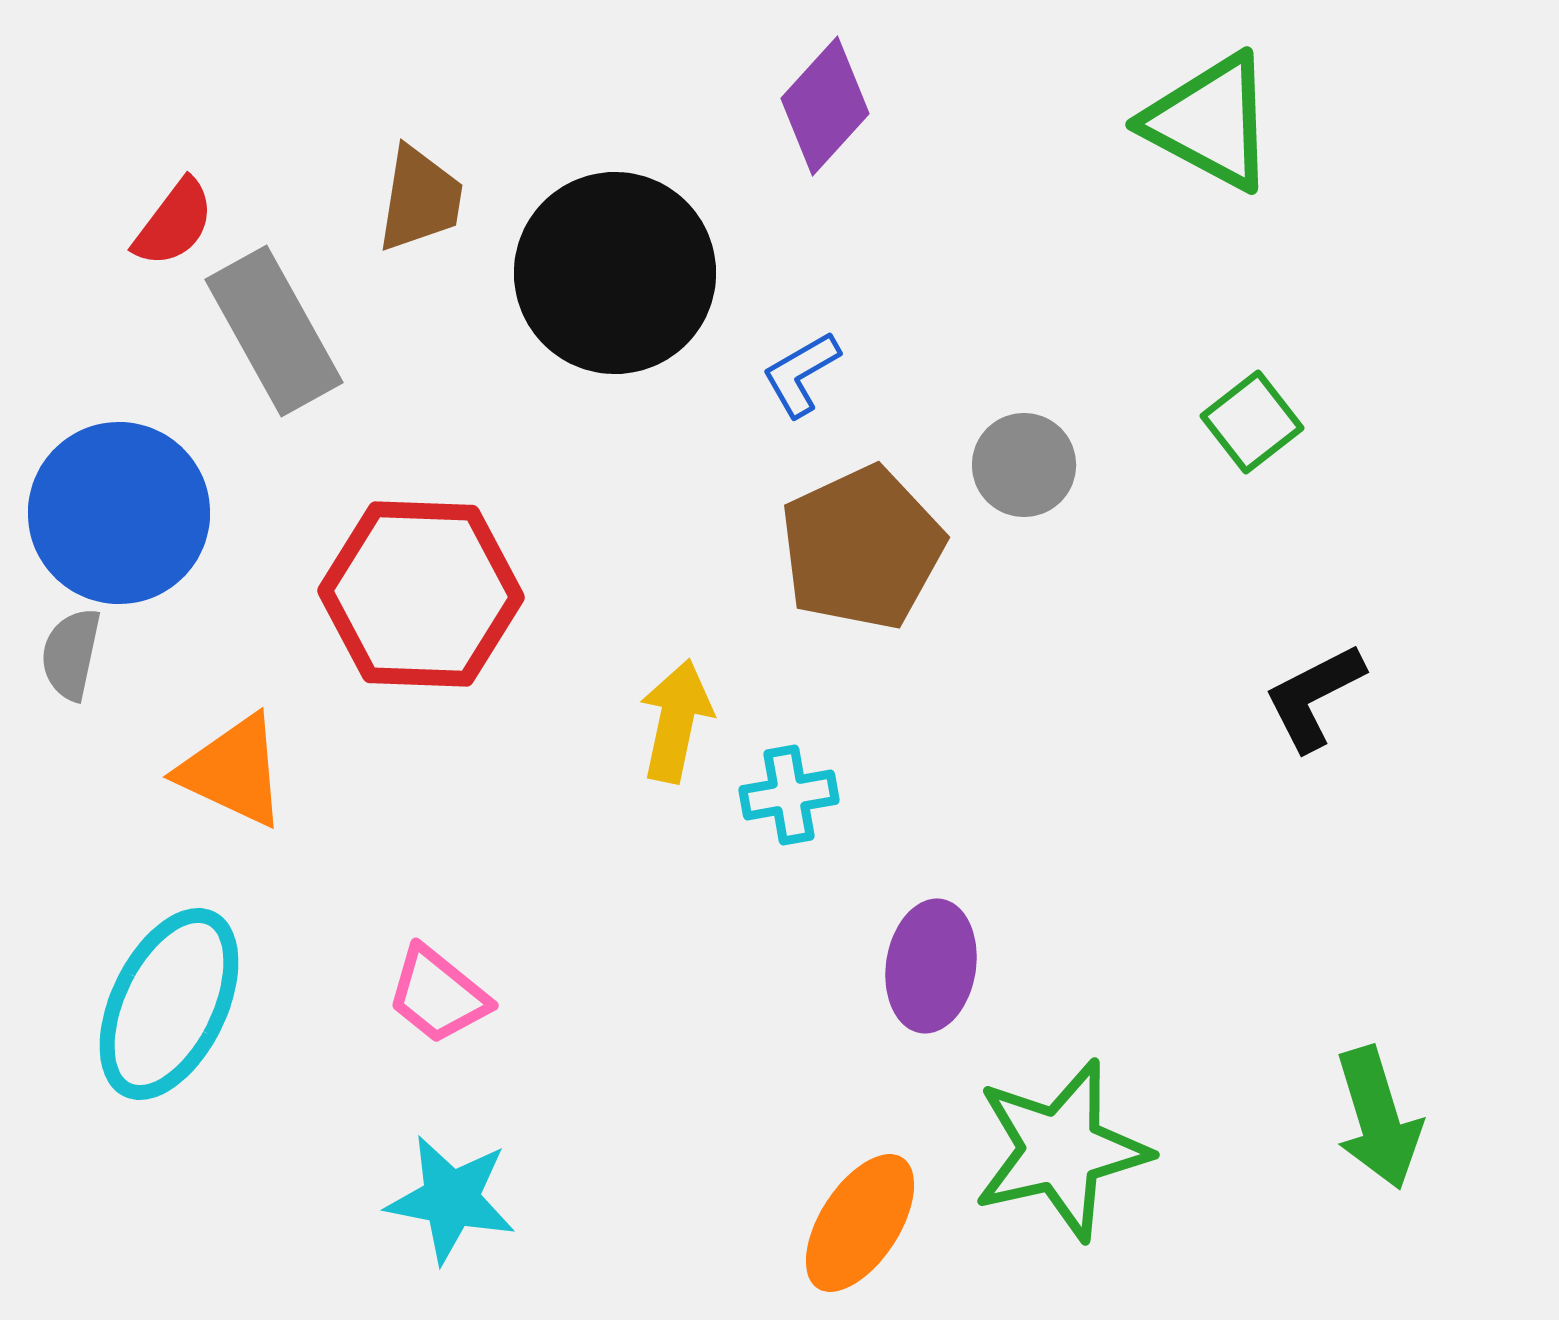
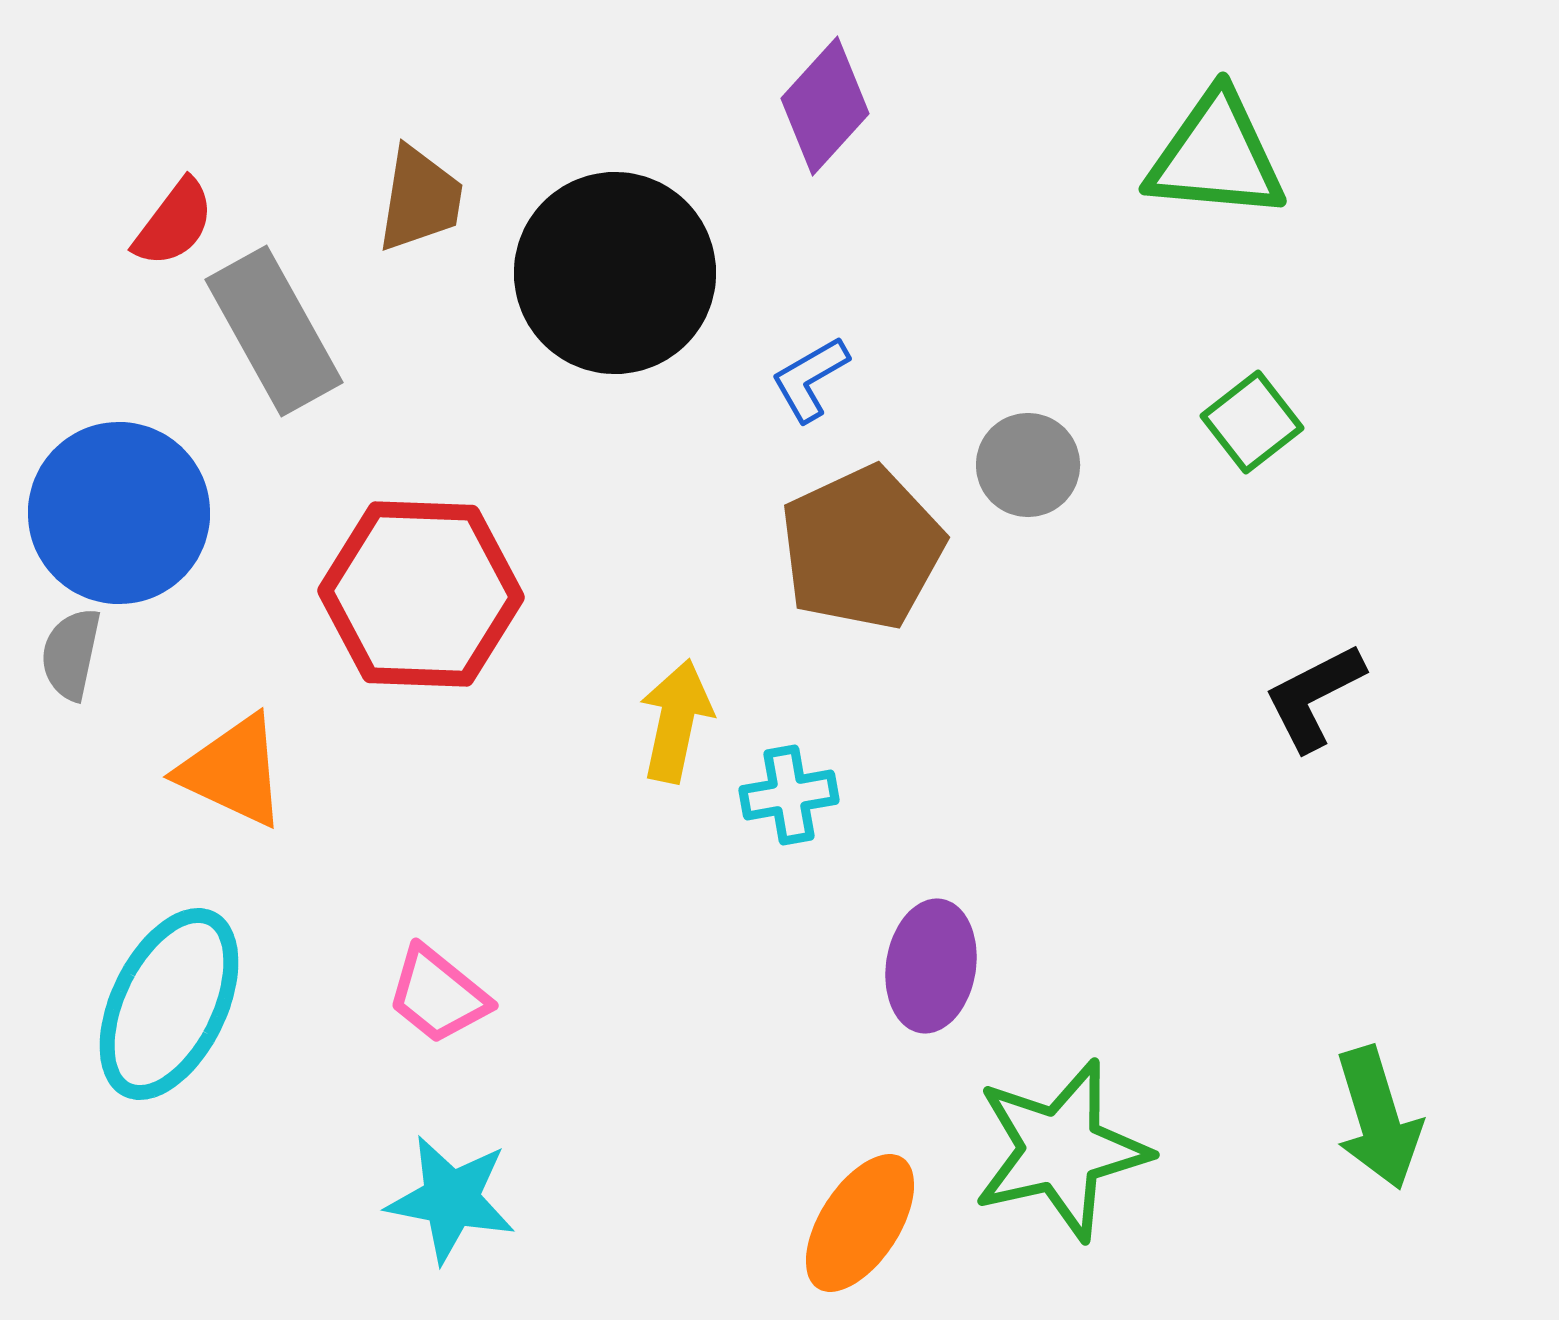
green triangle: moved 6 px right, 34 px down; rotated 23 degrees counterclockwise
blue L-shape: moved 9 px right, 5 px down
gray circle: moved 4 px right
